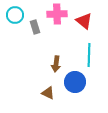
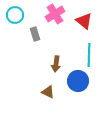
pink cross: moved 2 px left; rotated 30 degrees counterclockwise
gray rectangle: moved 7 px down
blue circle: moved 3 px right, 1 px up
brown triangle: moved 1 px up
